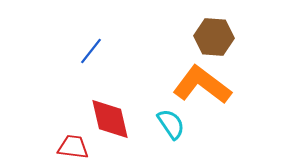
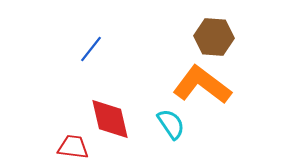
blue line: moved 2 px up
